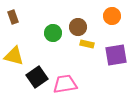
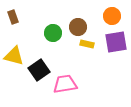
purple square: moved 13 px up
black square: moved 2 px right, 7 px up
